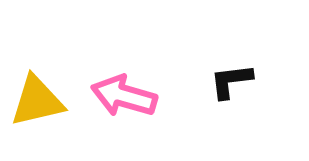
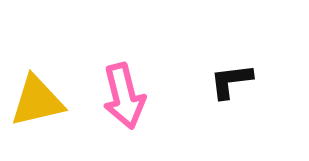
pink arrow: rotated 120 degrees counterclockwise
